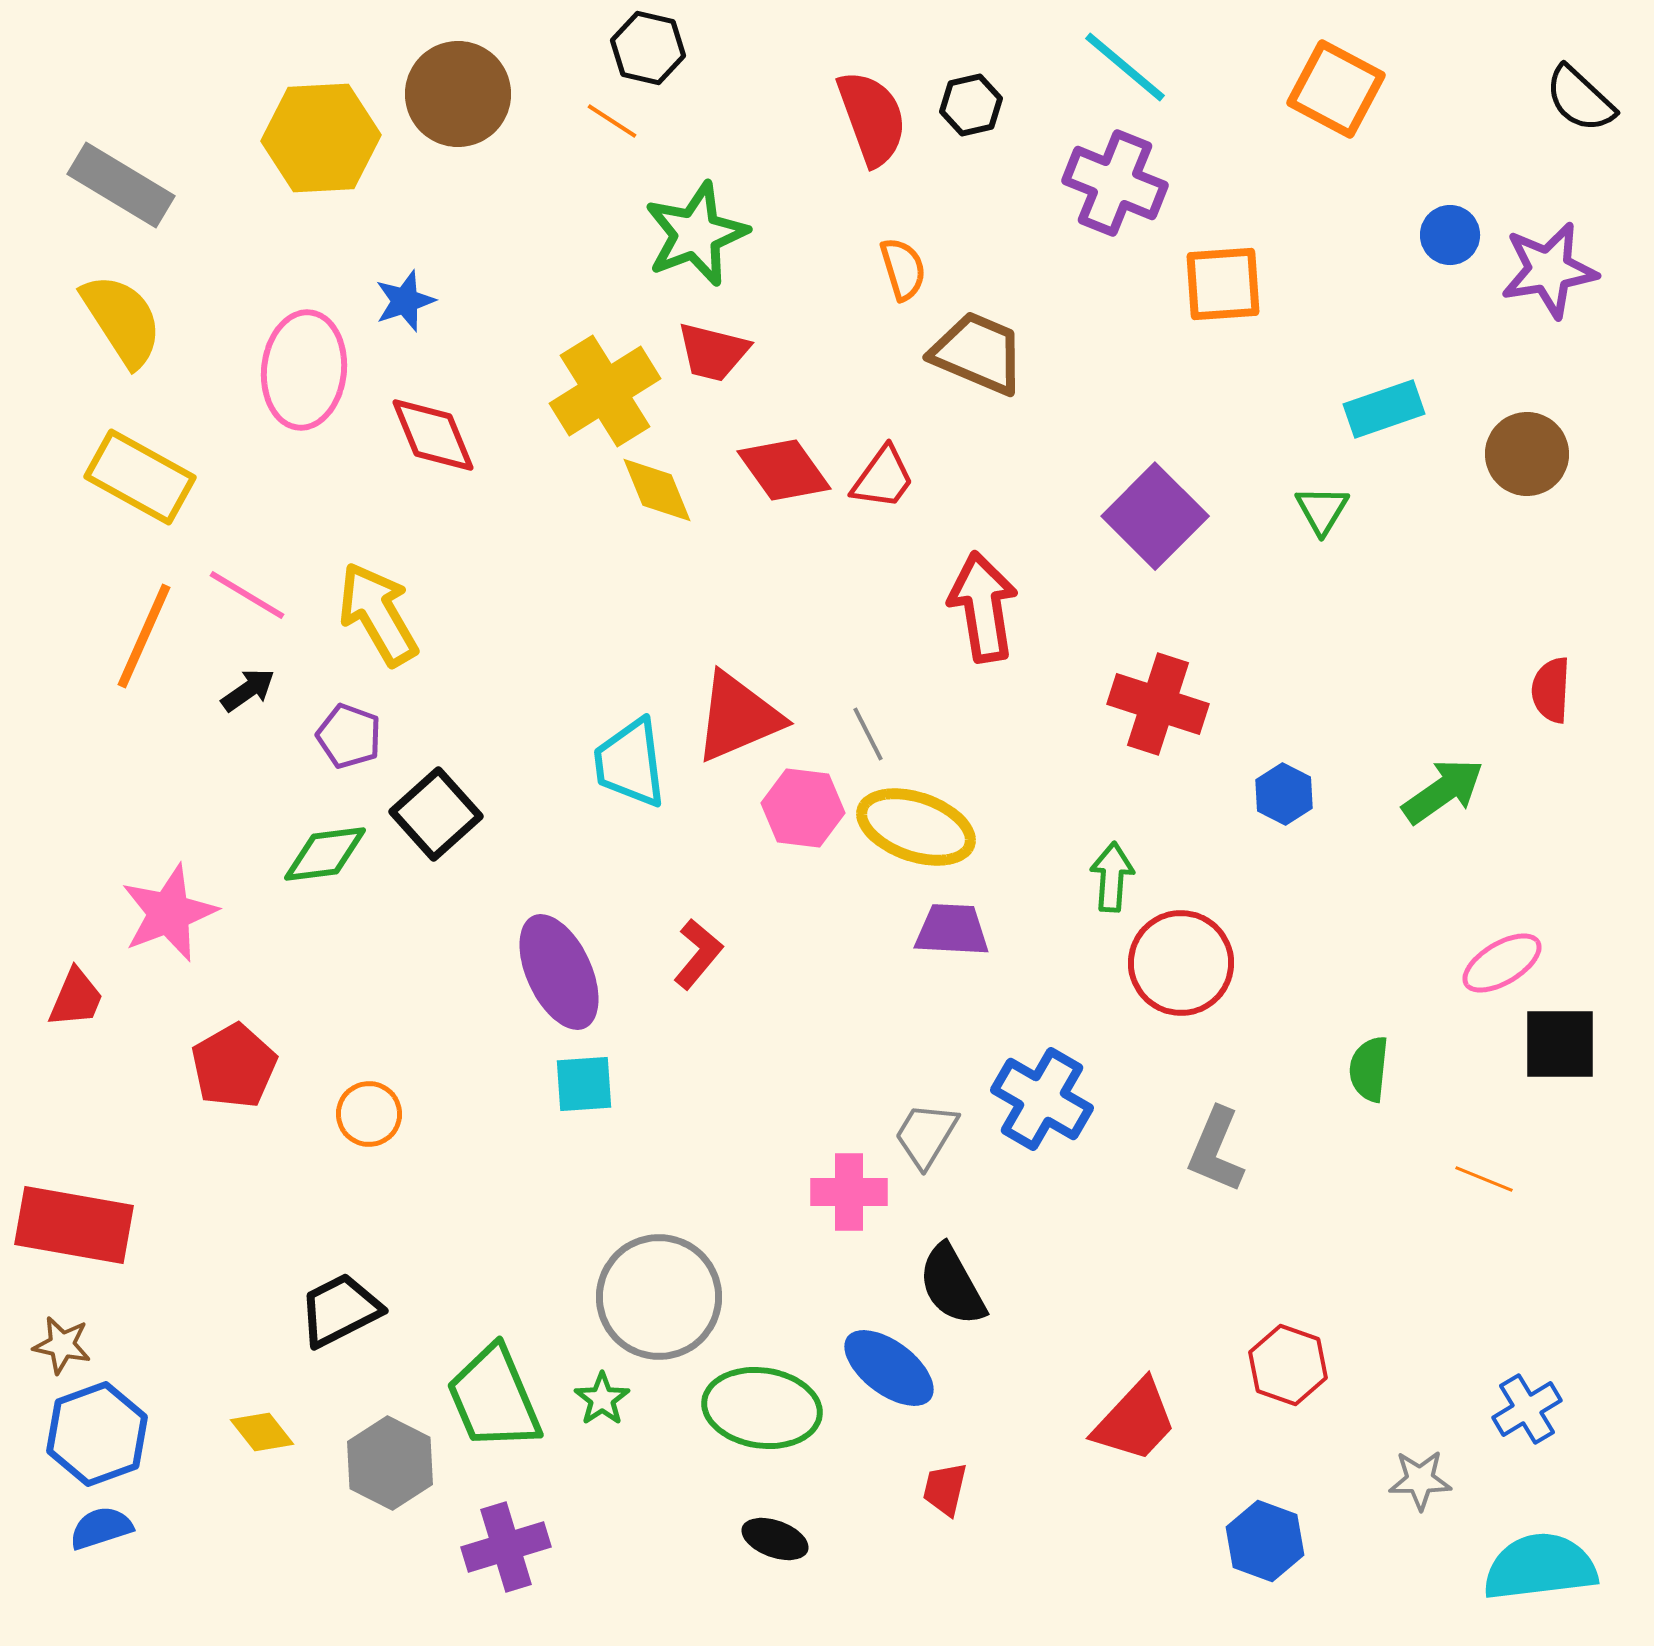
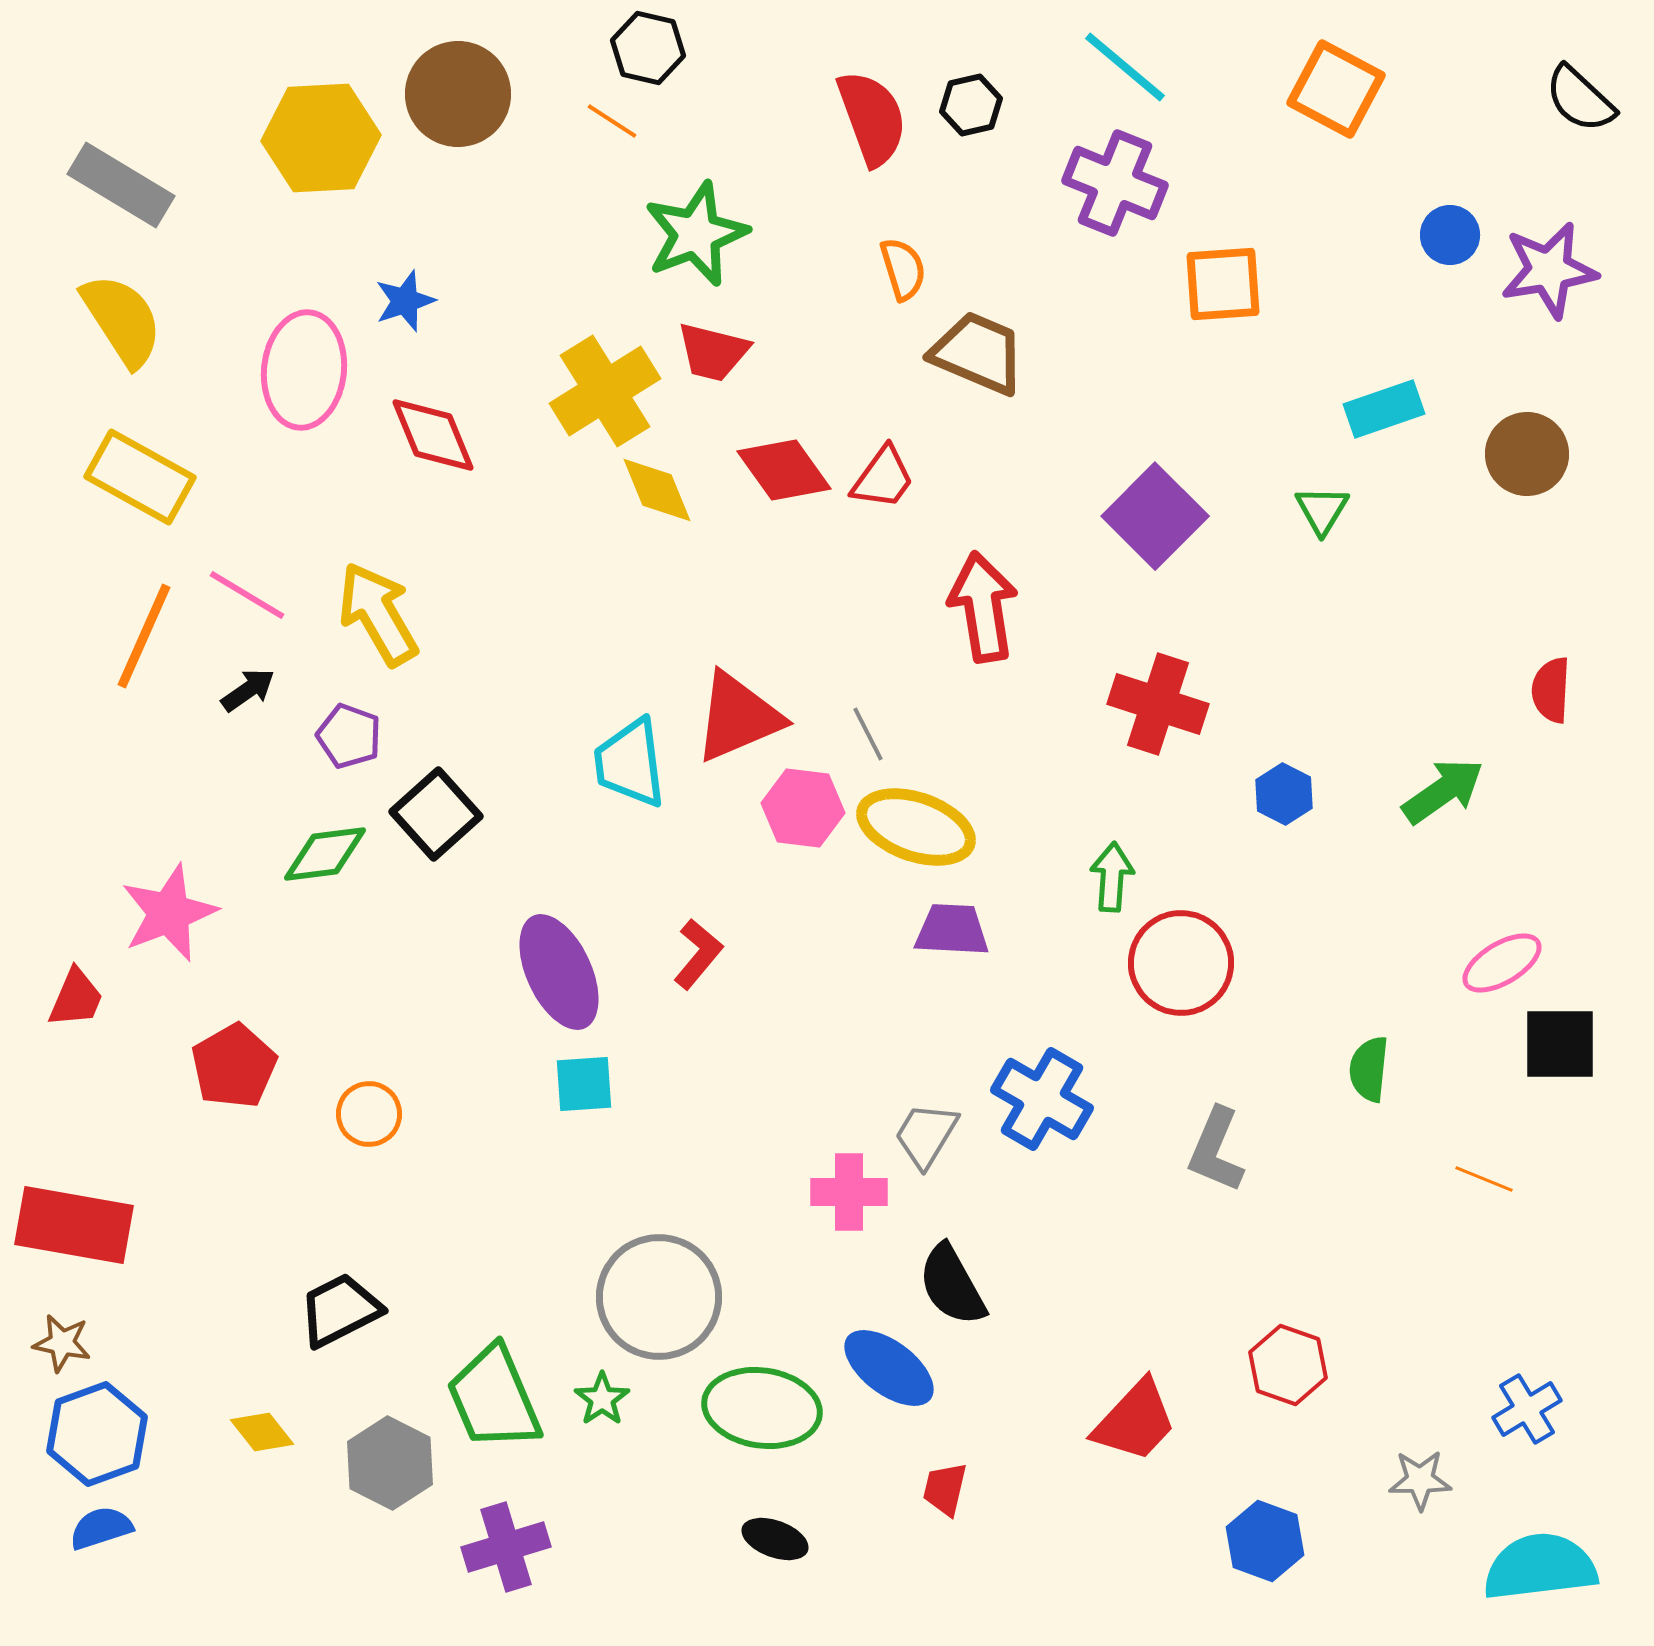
brown star at (62, 1345): moved 2 px up
